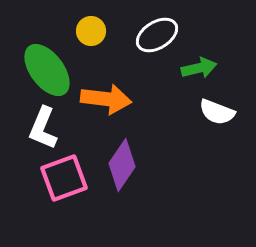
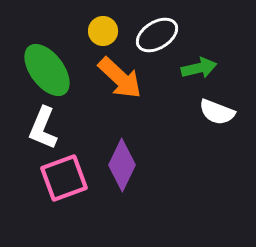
yellow circle: moved 12 px right
orange arrow: moved 14 px right, 21 px up; rotated 36 degrees clockwise
purple diamond: rotated 9 degrees counterclockwise
